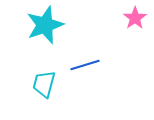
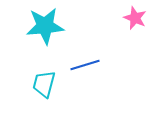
pink star: rotated 15 degrees counterclockwise
cyan star: moved 1 px down; rotated 15 degrees clockwise
